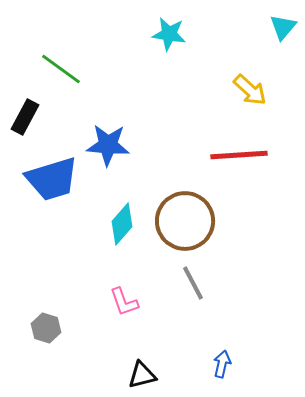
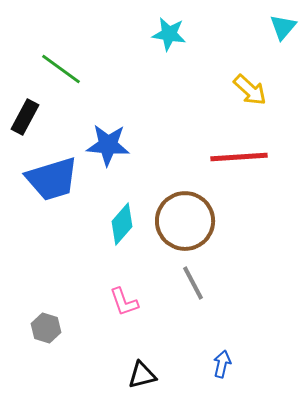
red line: moved 2 px down
